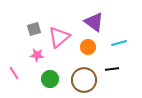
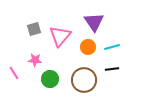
purple triangle: rotated 20 degrees clockwise
pink triangle: moved 1 px right, 1 px up; rotated 10 degrees counterclockwise
cyan line: moved 7 px left, 4 px down
pink star: moved 2 px left, 5 px down
